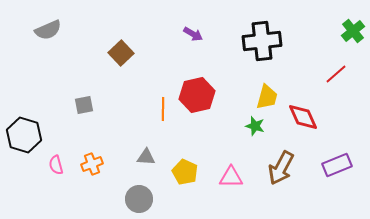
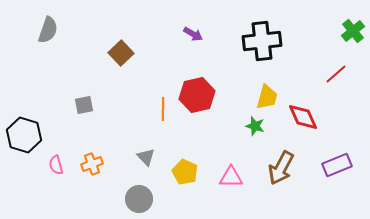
gray semicircle: rotated 48 degrees counterclockwise
gray triangle: rotated 42 degrees clockwise
